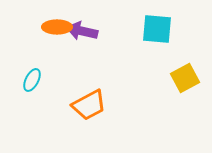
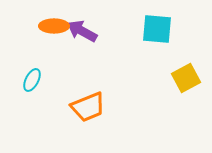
orange ellipse: moved 3 px left, 1 px up
purple arrow: rotated 16 degrees clockwise
yellow square: moved 1 px right
orange trapezoid: moved 1 px left, 2 px down; rotated 6 degrees clockwise
